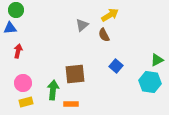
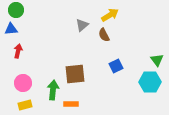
blue triangle: moved 1 px right, 1 px down
green triangle: rotated 40 degrees counterclockwise
blue square: rotated 24 degrees clockwise
cyan hexagon: rotated 10 degrees counterclockwise
yellow rectangle: moved 1 px left, 3 px down
